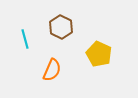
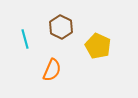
yellow pentagon: moved 1 px left, 8 px up
